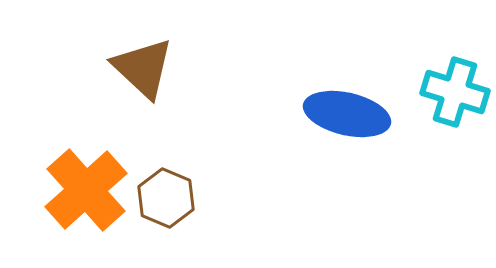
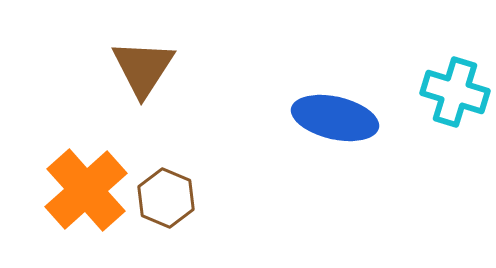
brown triangle: rotated 20 degrees clockwise
blue ellipse: moved 12 px left, 4 px down
